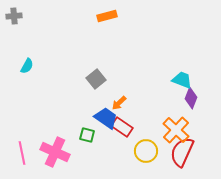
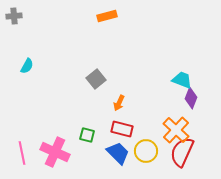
orange arrow: rotated 21 degrees counterclockwise
blue trapezoid: moved 12 px right, 35 px down; rotated 10 degrees clockwise
red rectangle: moved 2 px down; rotated 20 degrees counterclockwise
